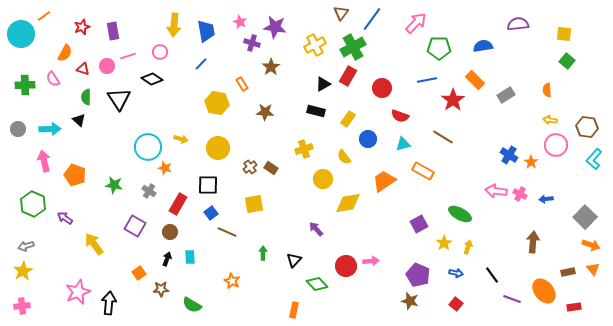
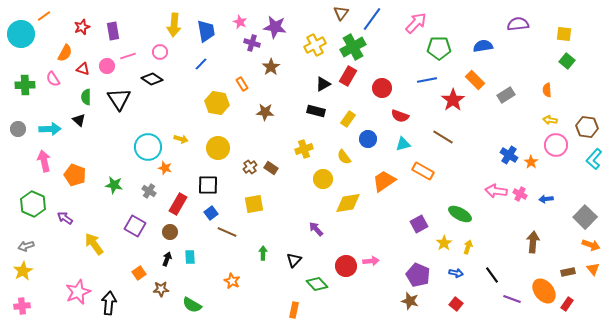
red rectangle at (574, 307): moved 7 px left, 3 px up; rotated 48 degrees counterclockwise
